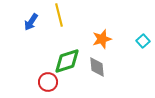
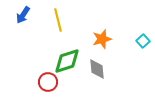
yellow line: moved 1 px left, 5 px down
blue arrow: moved 8 px left, 7 px up
gray diamond: moved 2 px down
